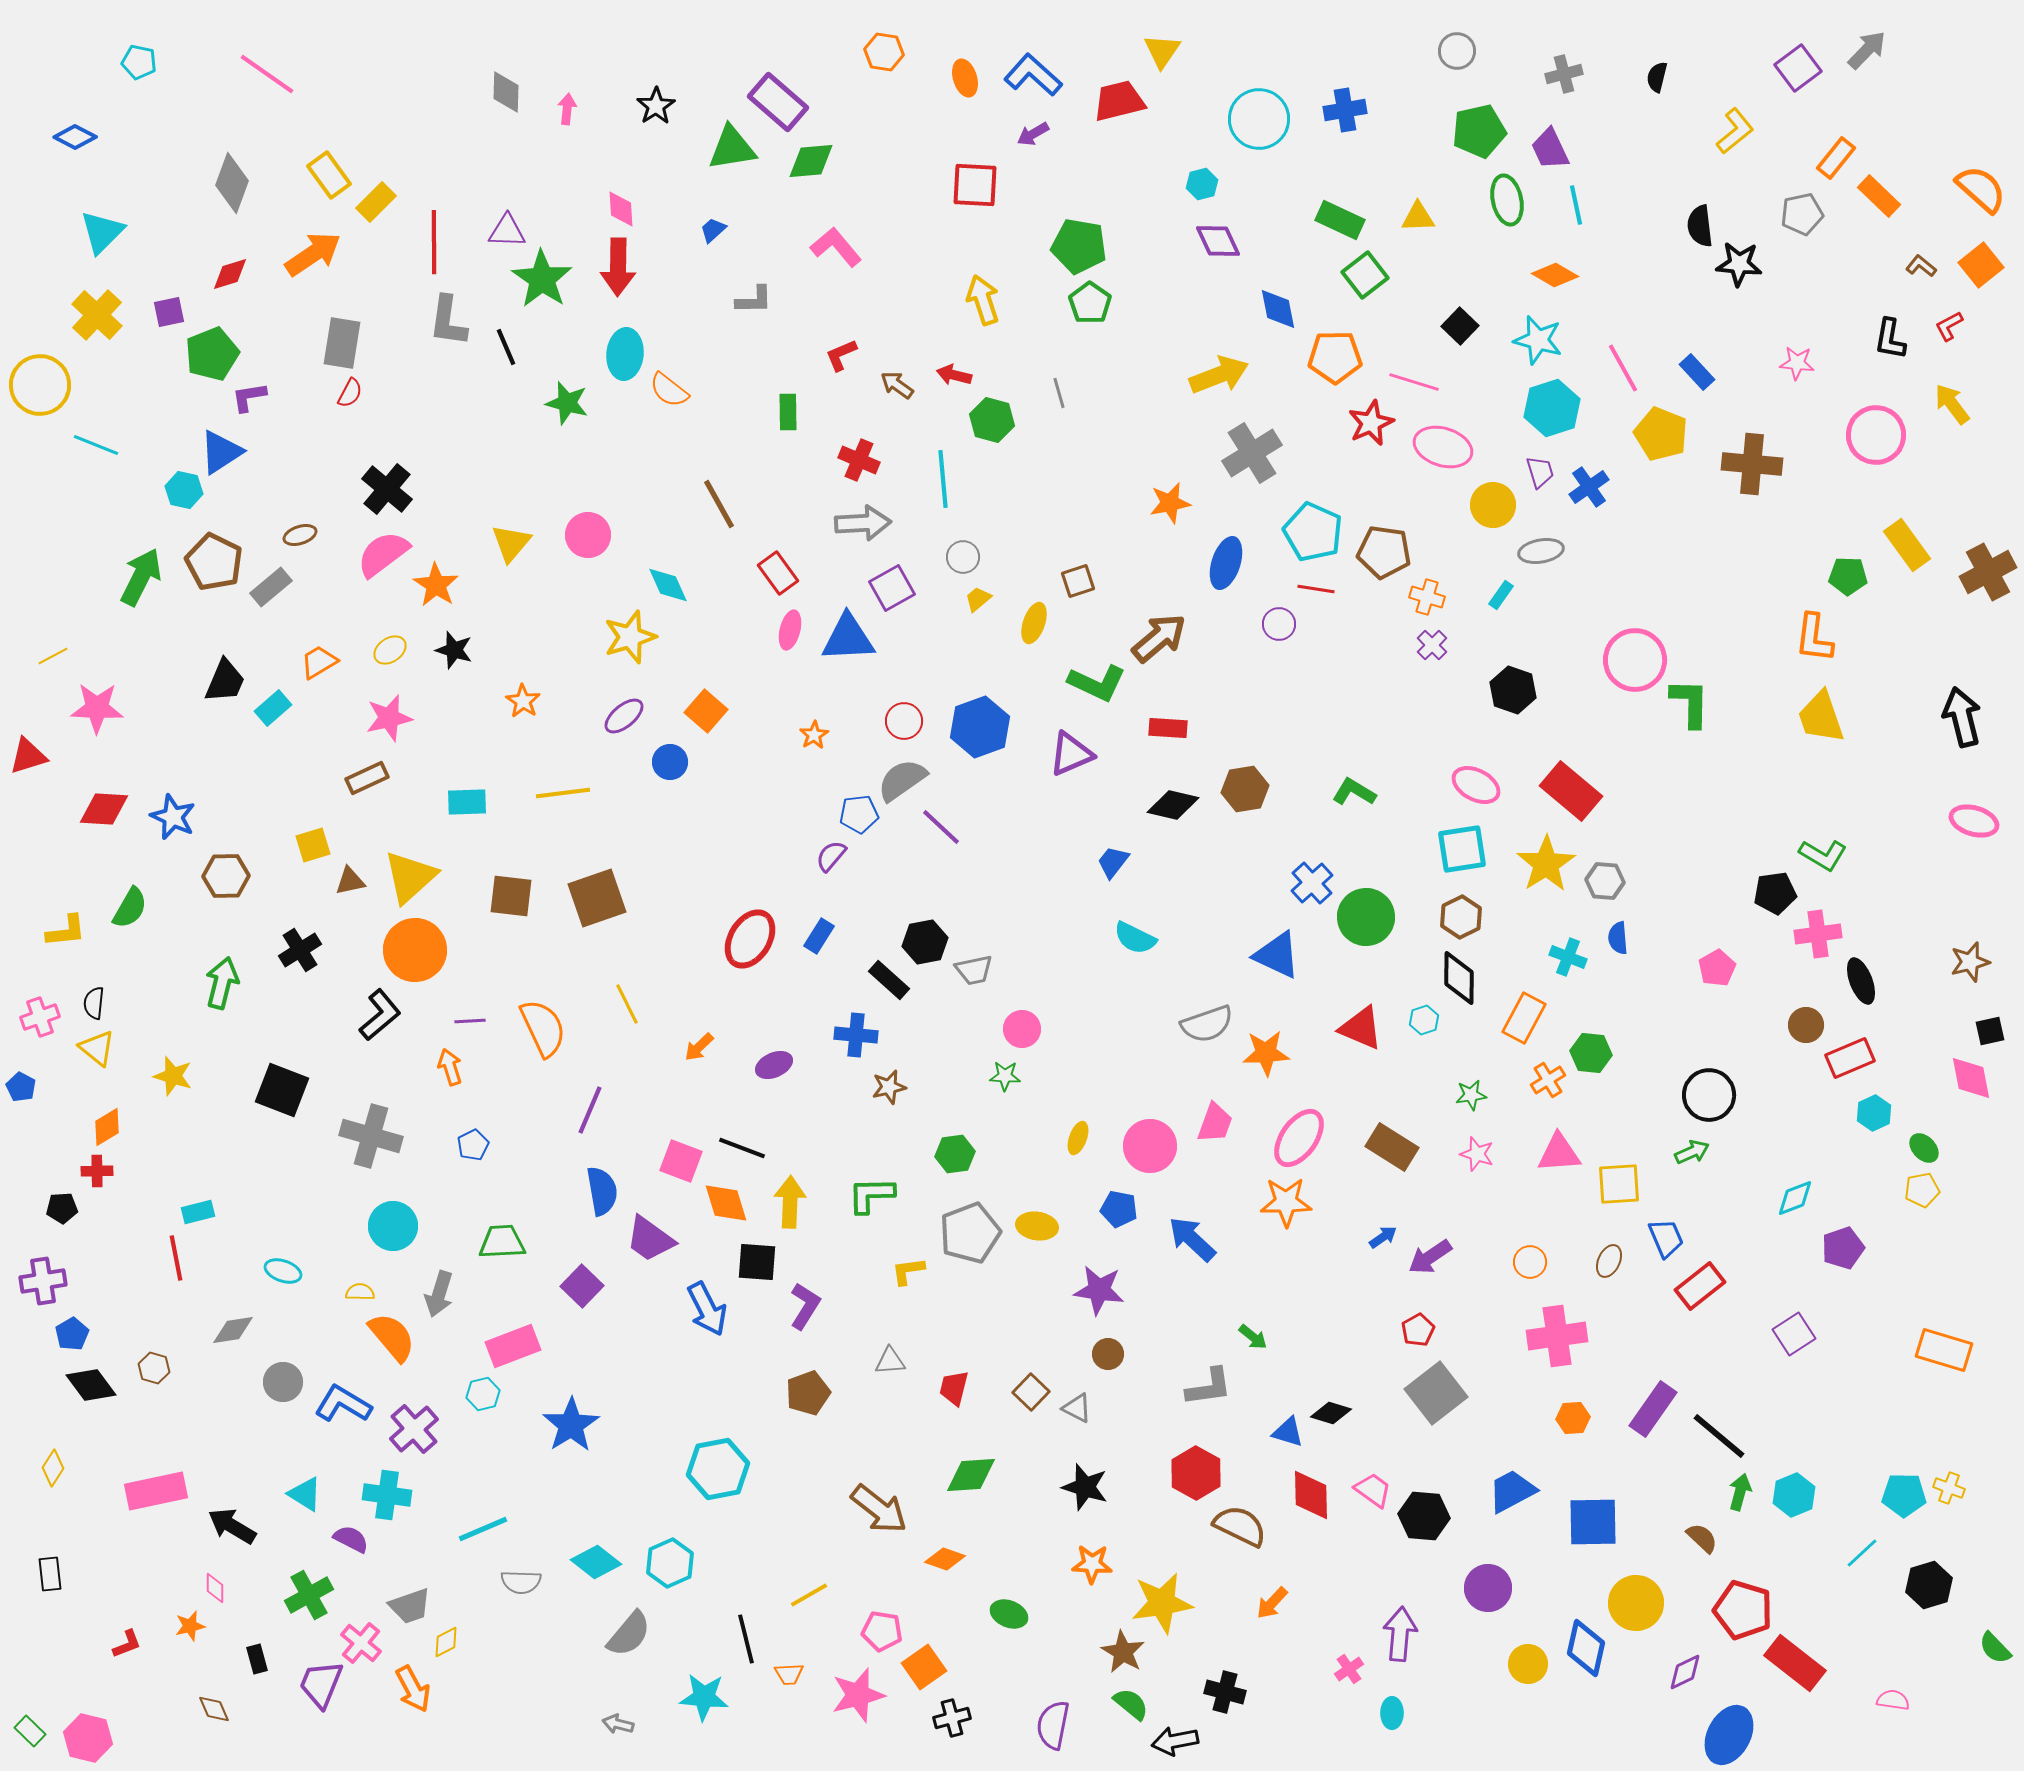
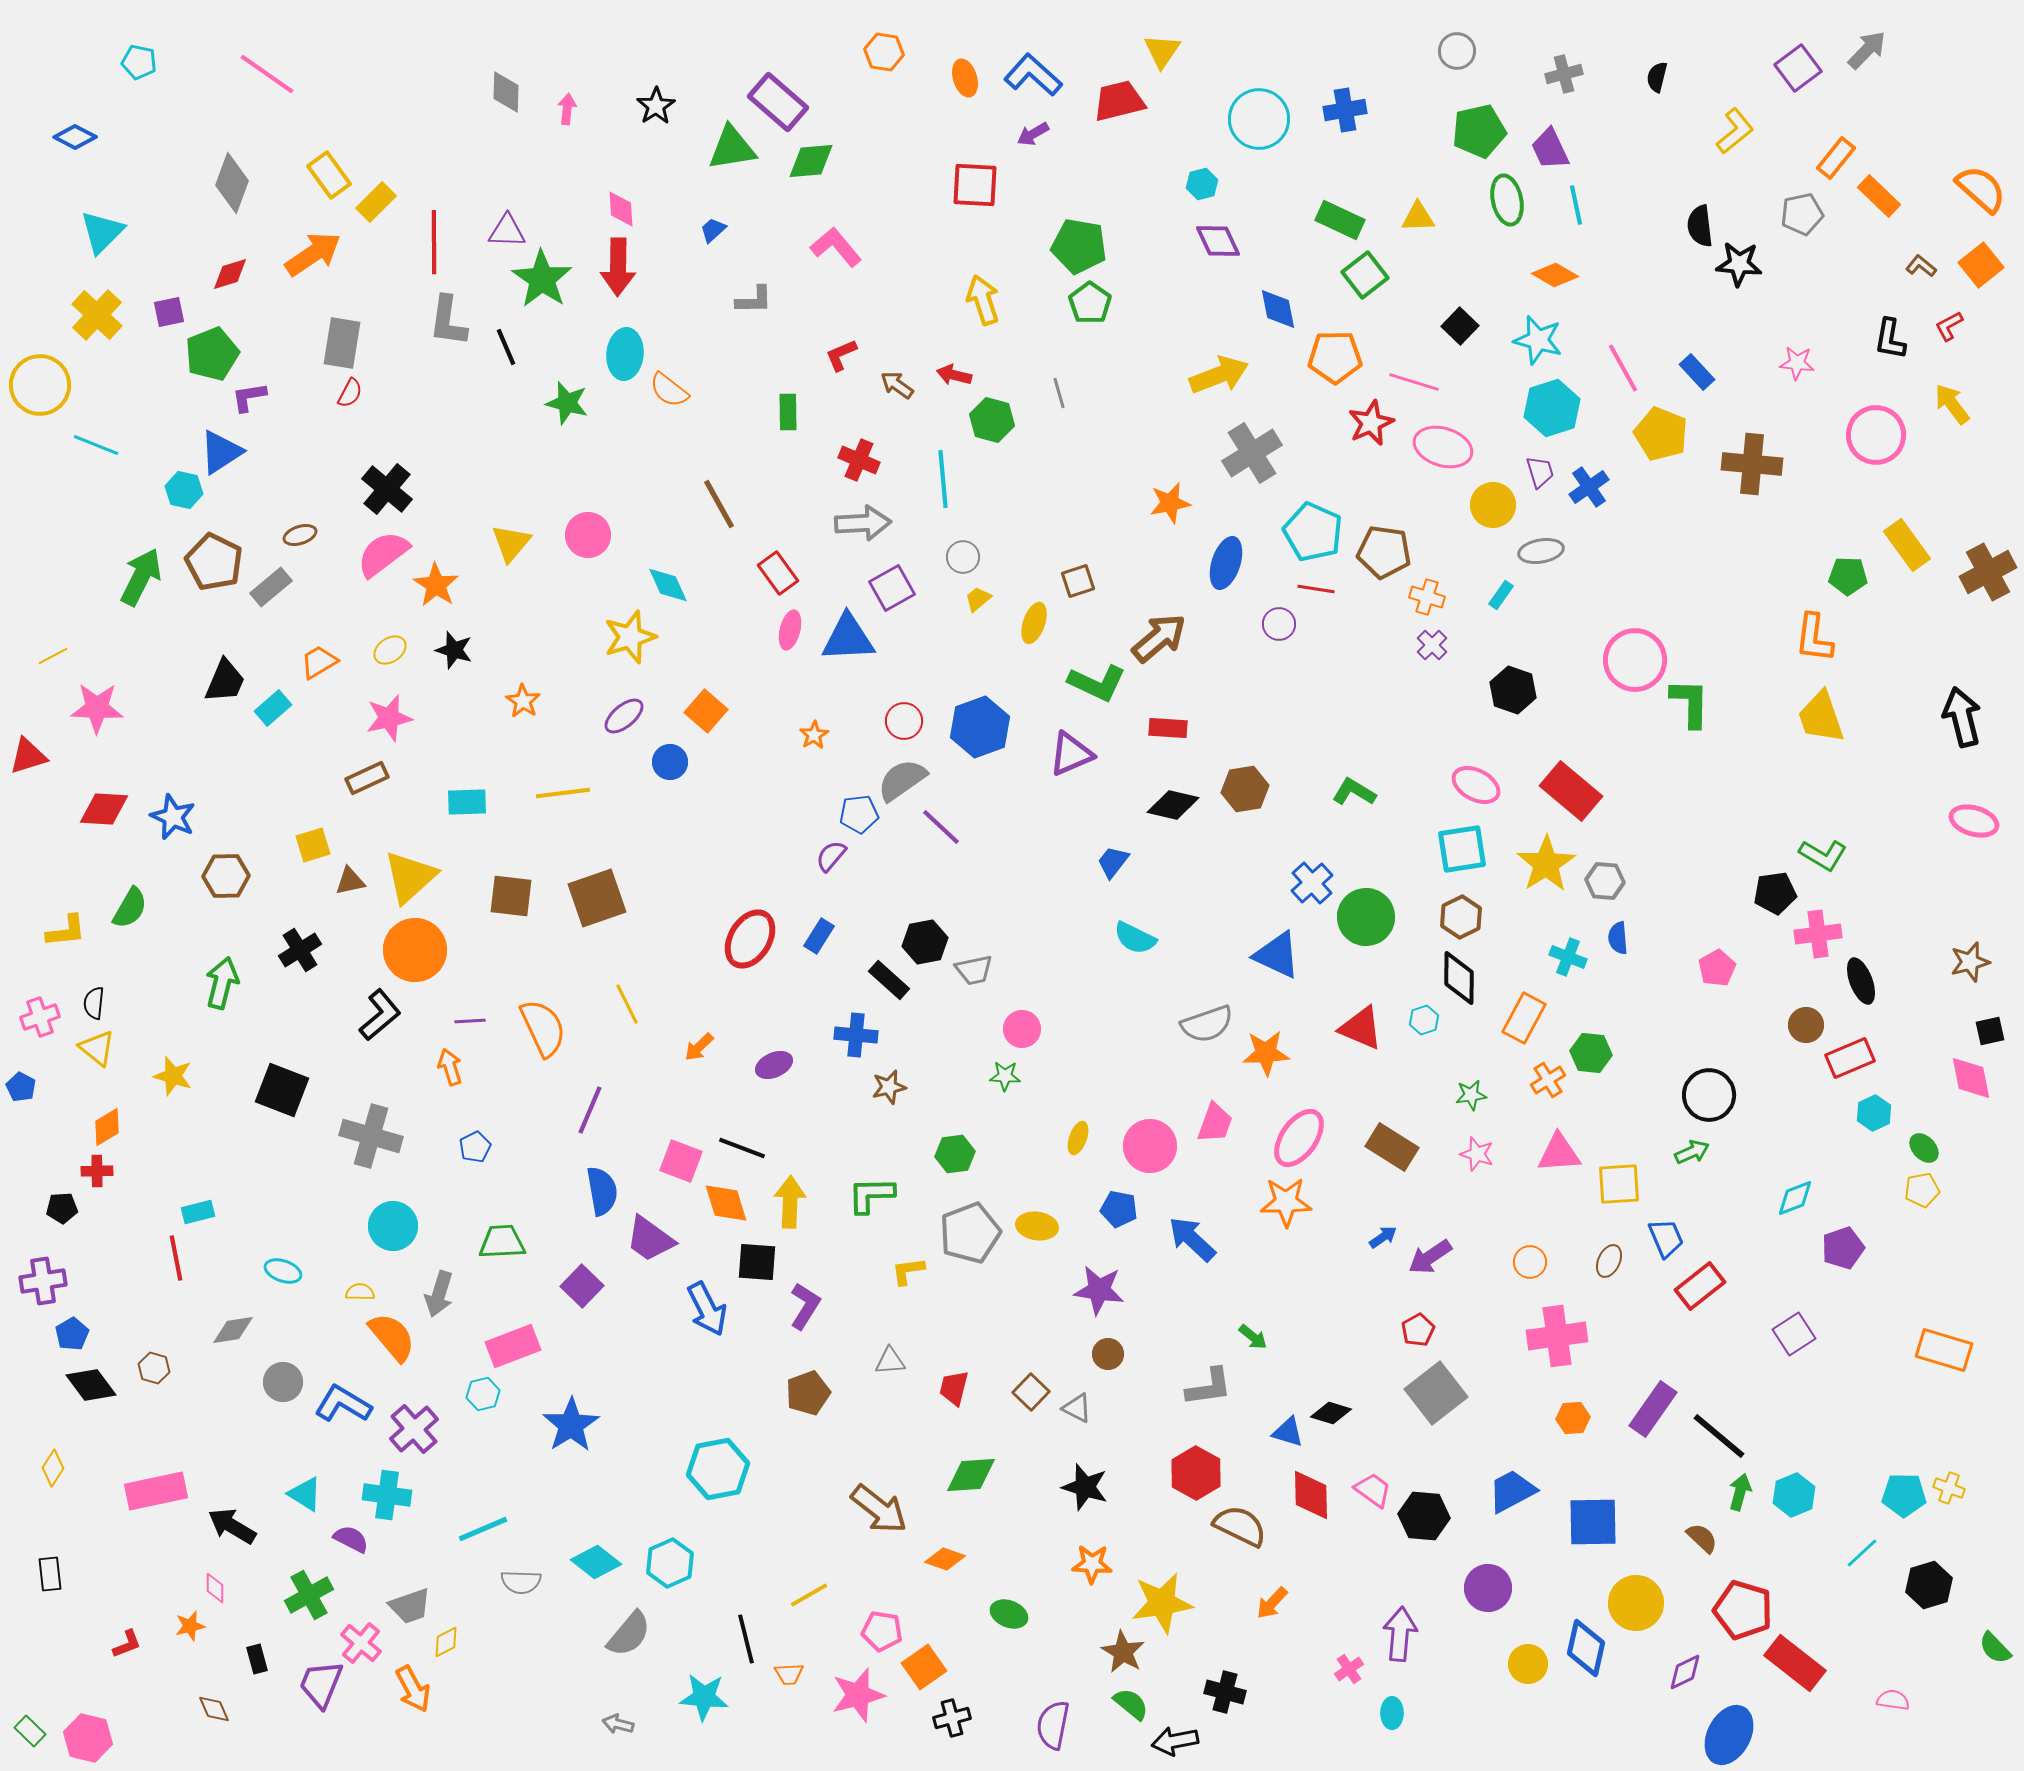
blue pentagon at (473, 1145): moved 2 px right, 2 px down
